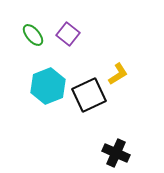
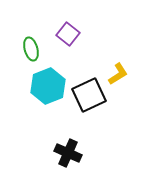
green ellipse: moved 2 px left, 14 px down; rotated 25 degrees clockwise
black cross: moved 48 px left
